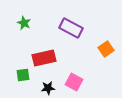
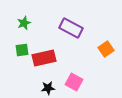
green star: rotated 24 degrees clockwise
green square: moved 1 px left, 25 px up
